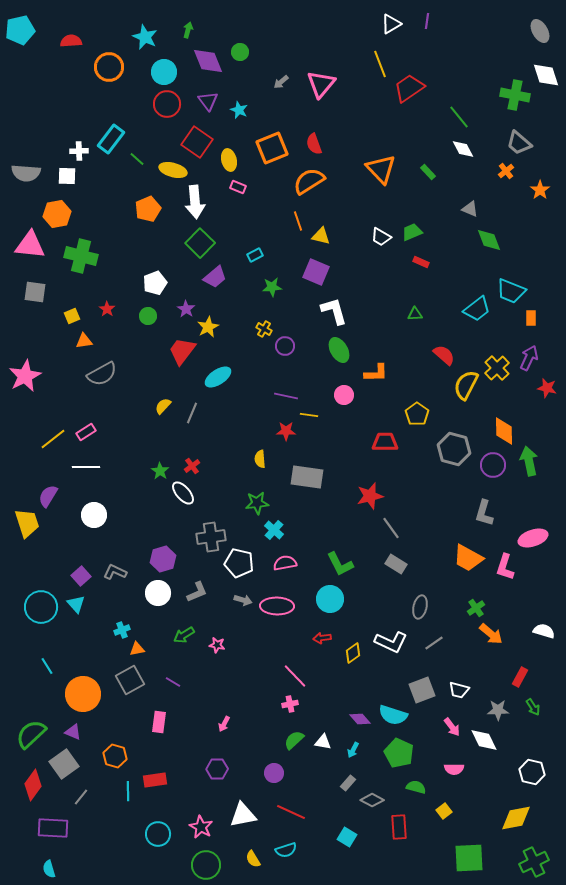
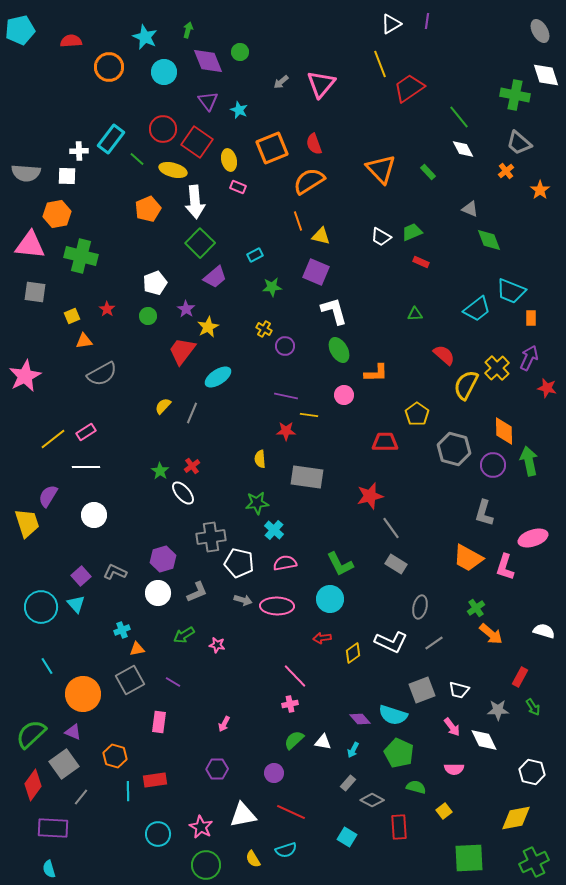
red circle at (167, 104): moved 4 px left, 25 px down
